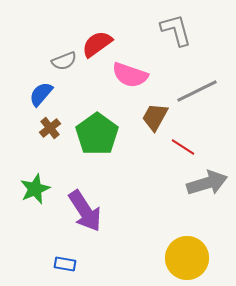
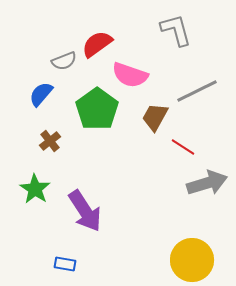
brown cross: moved 13 px down
green pentagon: moved 25 px up
green star: rotated 16 degrees counterclockwise
yellow circle: moved 5 px right, 2 px down
